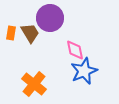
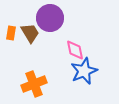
orange cross: rotated 30 degrees clockwise
